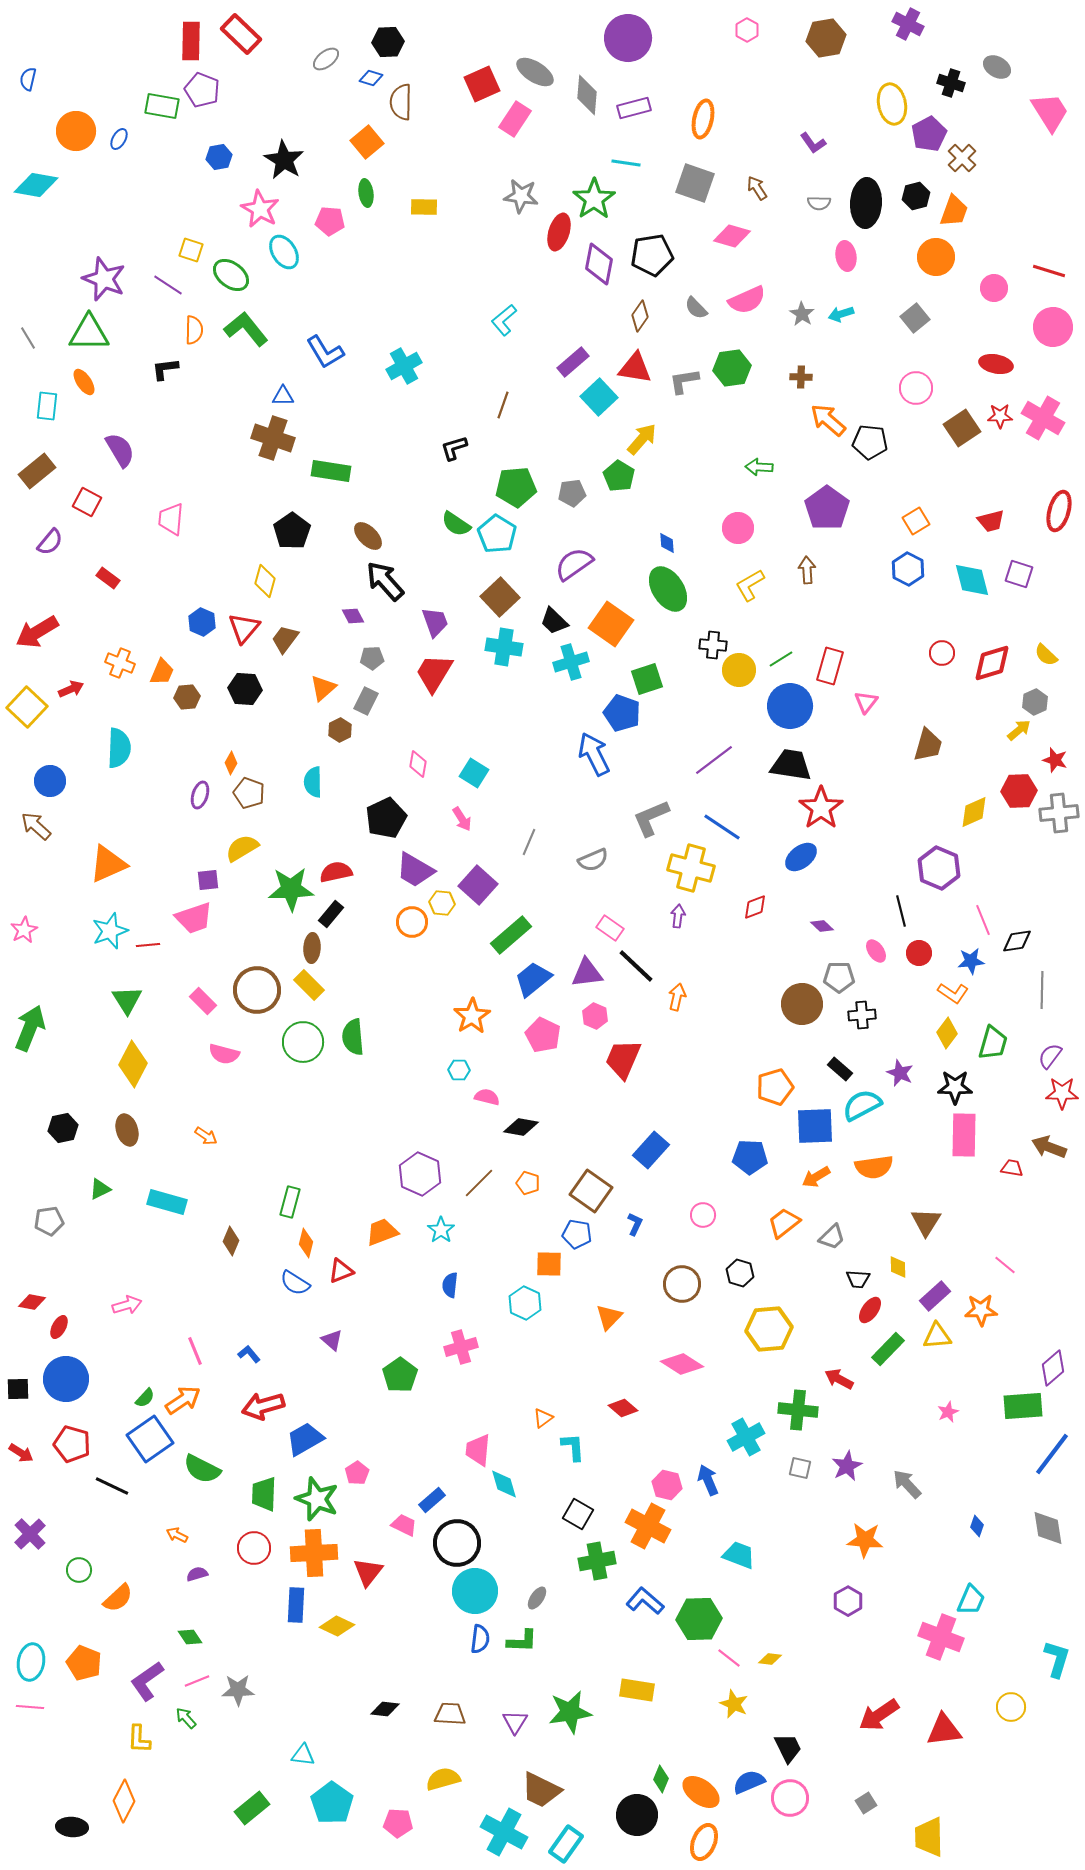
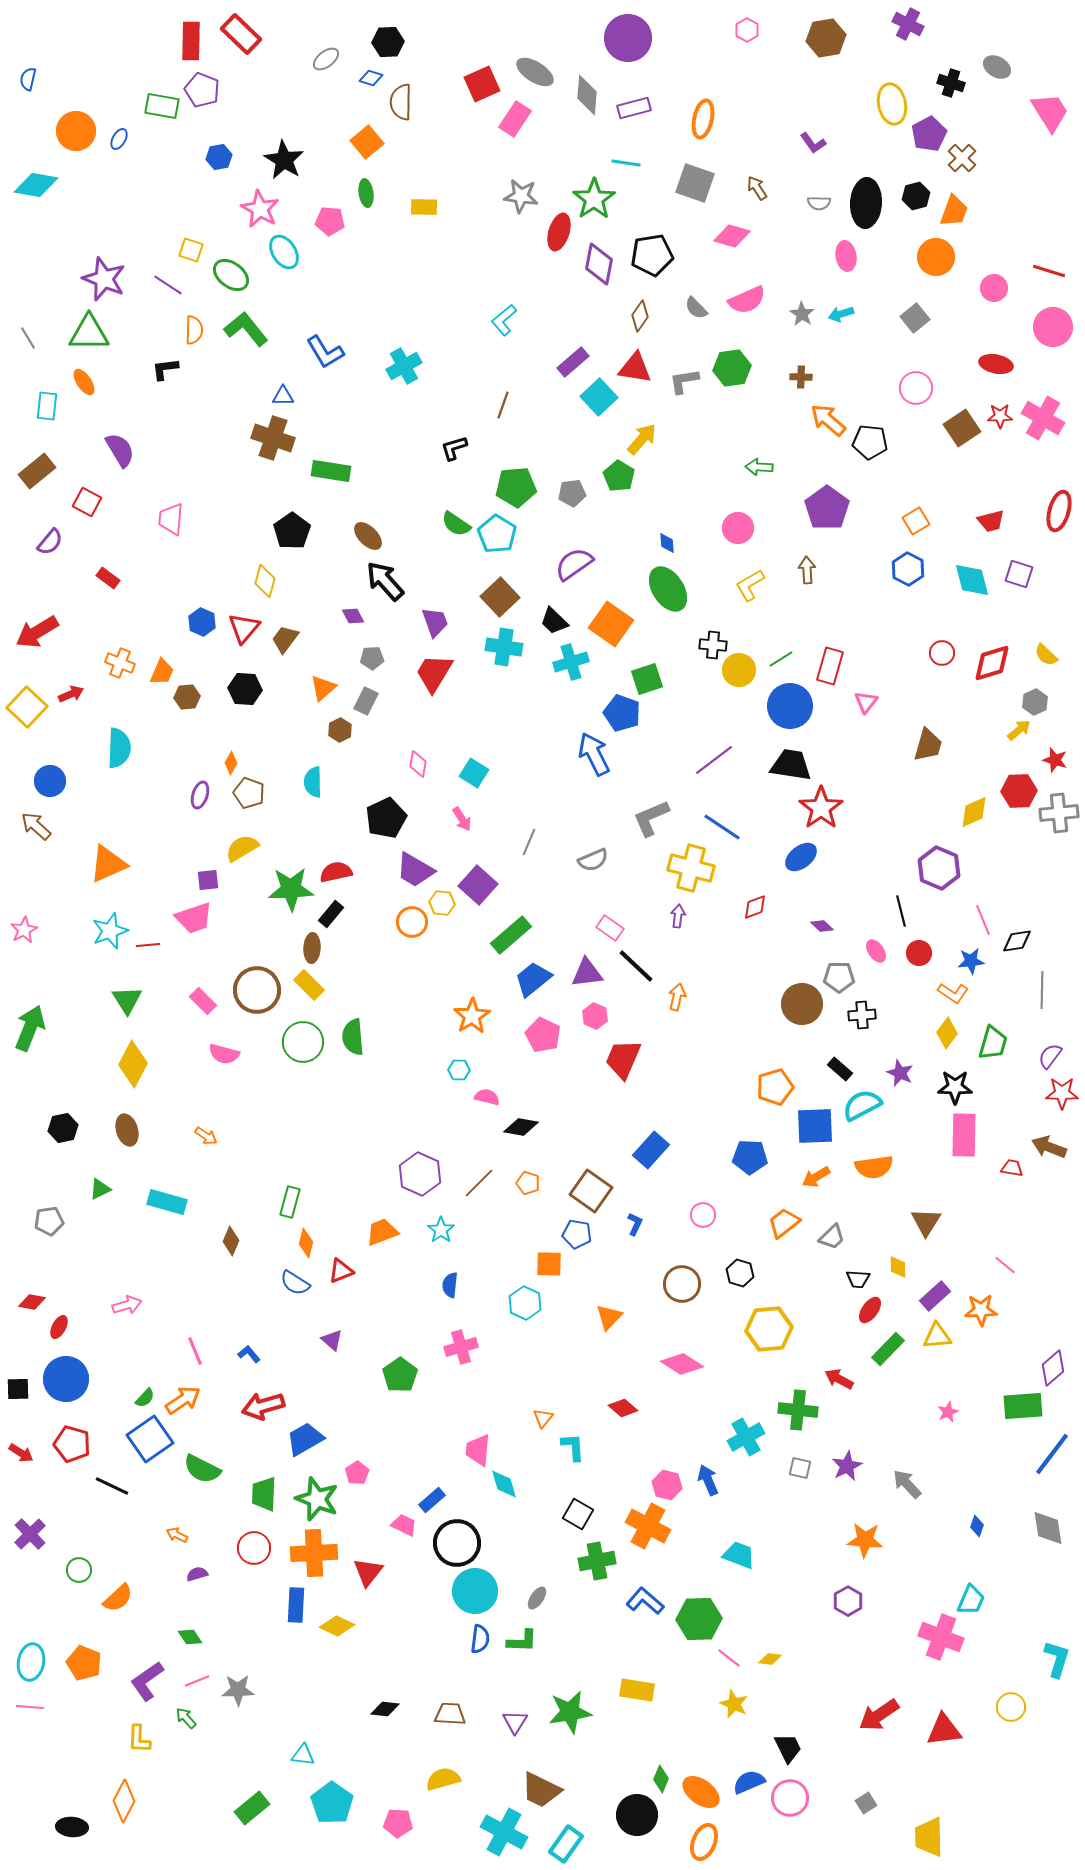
red arrow at (71, 689): moved 5 px down
orange triangle at (543, 1418): rotated 15 degrees counterclockwise
